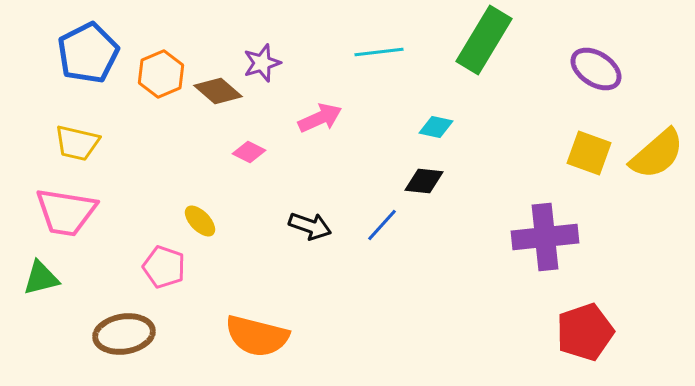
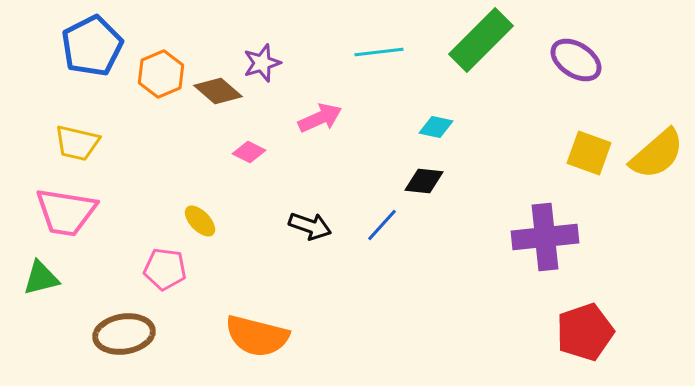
green rectangle: moved 3 px left; rotated 14 degrees clockwise
blue pentagon: moved 4 px right, 7 px up
purple ellipse: moved 20 px left, 9 px up
pink pentagon: moved 1 px right, 2 px down; rotated 12 degrees counterclockwise
